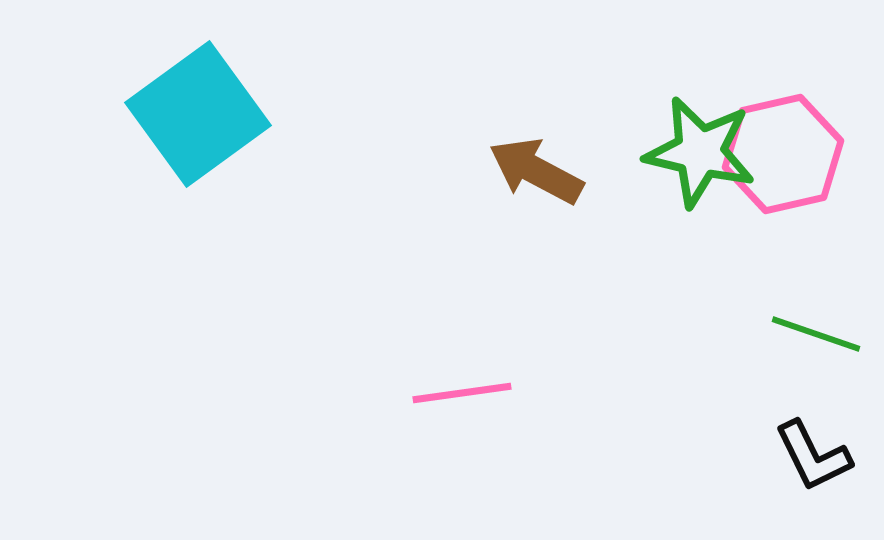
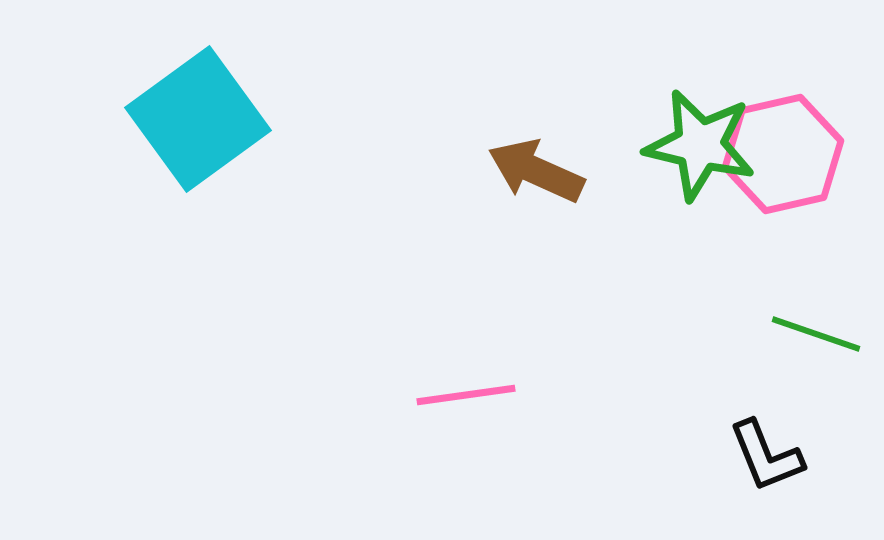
cyan square: moved 5 px down
green star: moved 7 px up
brown arrow: rotated 4 degrees counterclockwise
pink line: moved 4 px right, 2 px down
black L-shape: moved 47 px left; rotated 4 degrees clockwise
